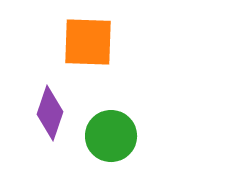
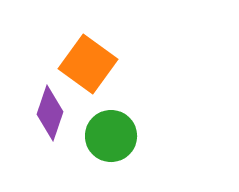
orange square: moved 22 px down; rotated 34 degrees clockwise
